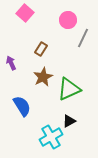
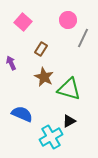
pink square: moved 2 px left, 9 px down
brown star: moved 1 px right; rotated 18 degrees counterclockwise
green triangle: rotated 40 degrees clockwise
blue semicircle: moved 8 px down; rotated 35 degrees counterclockwise
